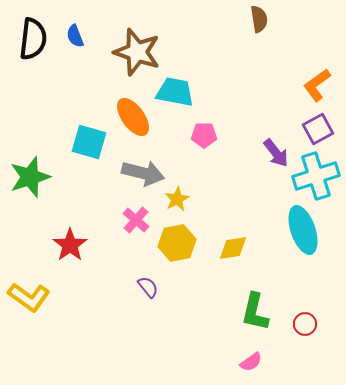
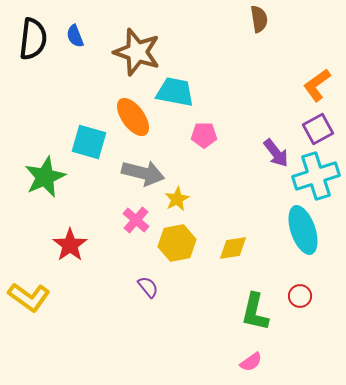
green star: moved 15 px right; rotated 6 degrees counterclockwise
red circle: moved 5 px left, 28 px up
